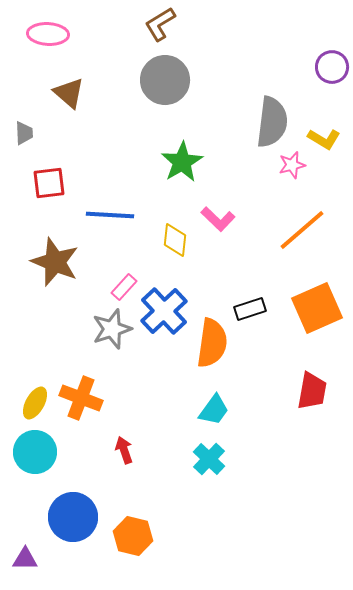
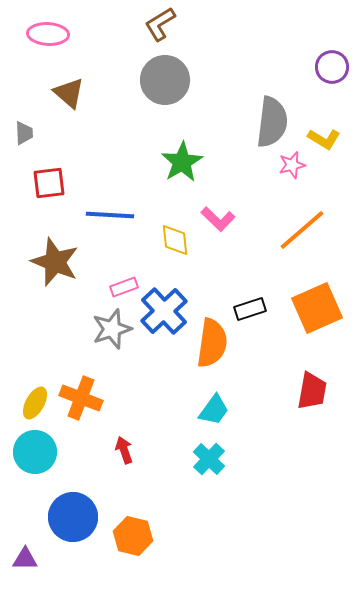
yellow diamond: rotated 12 degrees counterclockwise
pink rectangle: rotated 28 degrees clockwise
